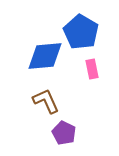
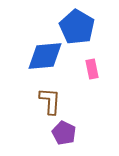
blue pentagon: moved 4 px left, 5 px up
brown L-shape: moved 4 px right; rotated 28 degrees clockwise
